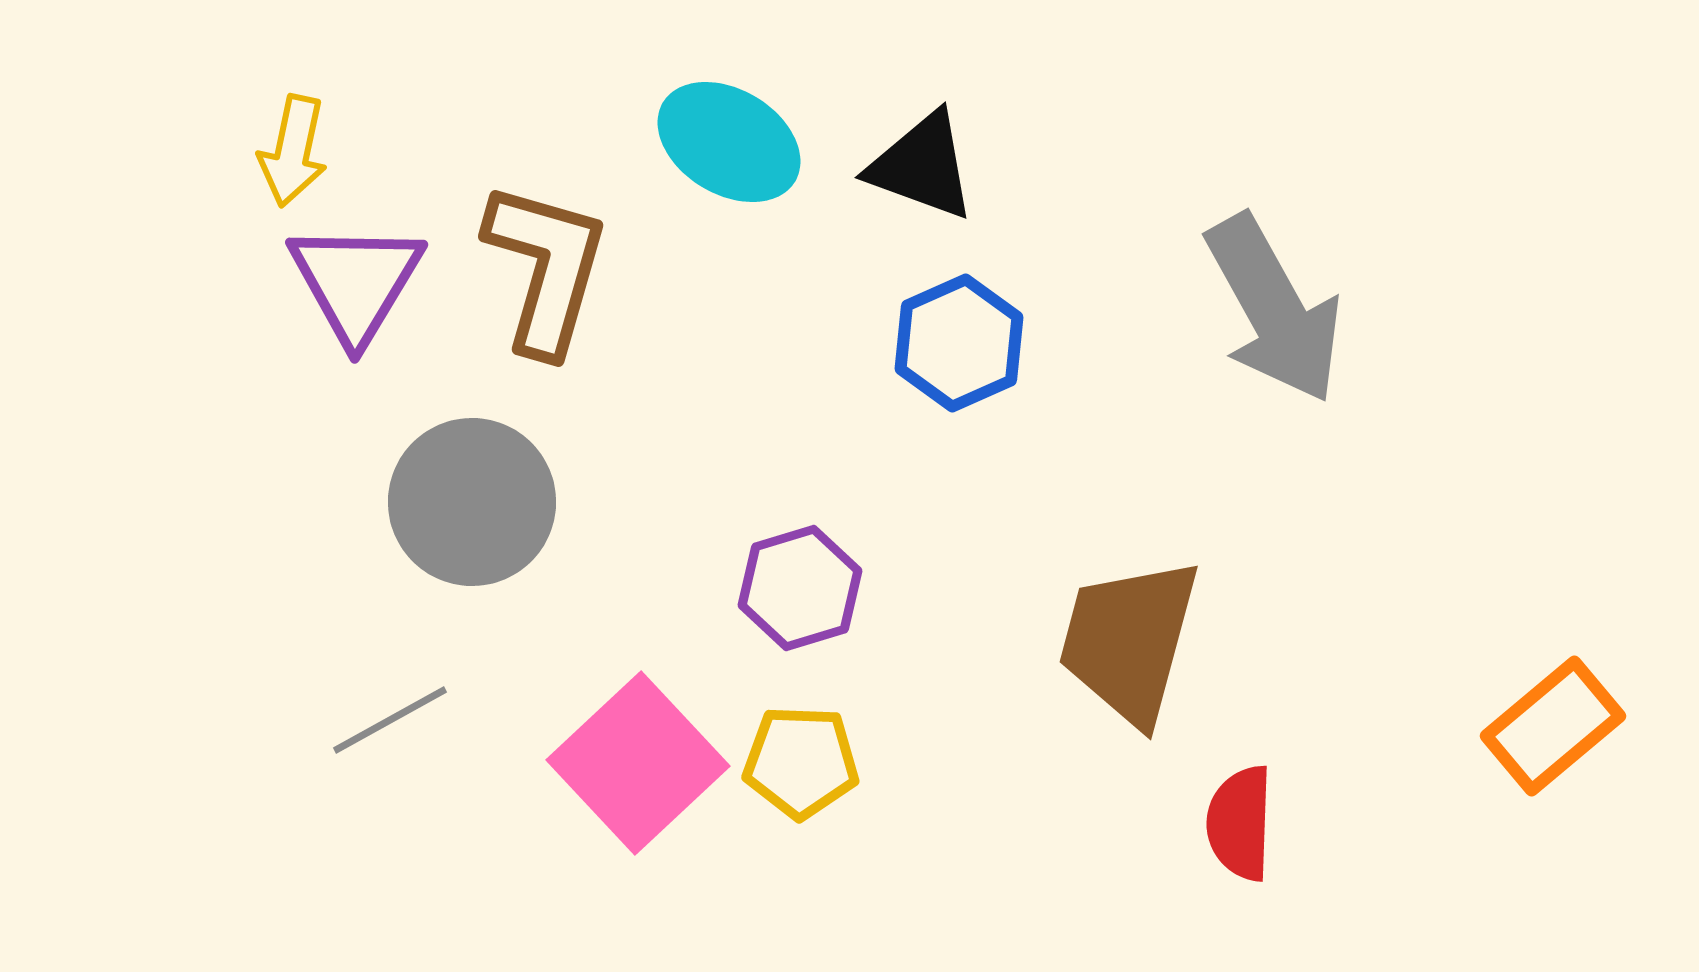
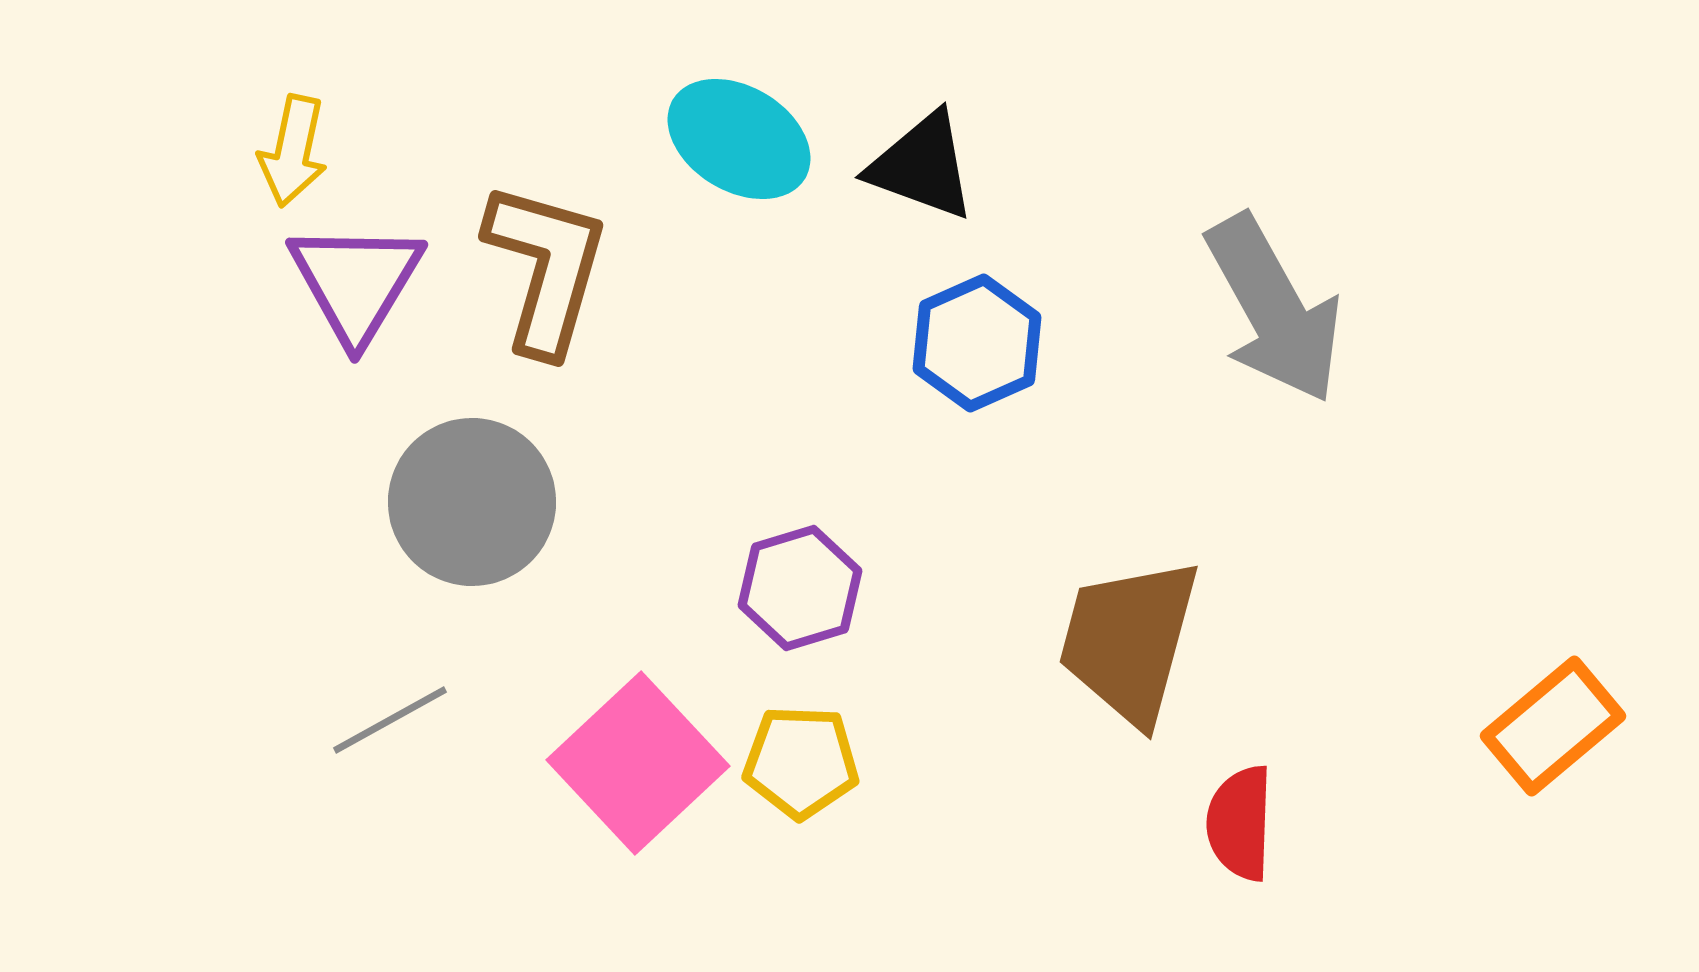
cyan ellipse: moved 10 px right, 3 px up
blue hexagon: moved 18 px right
